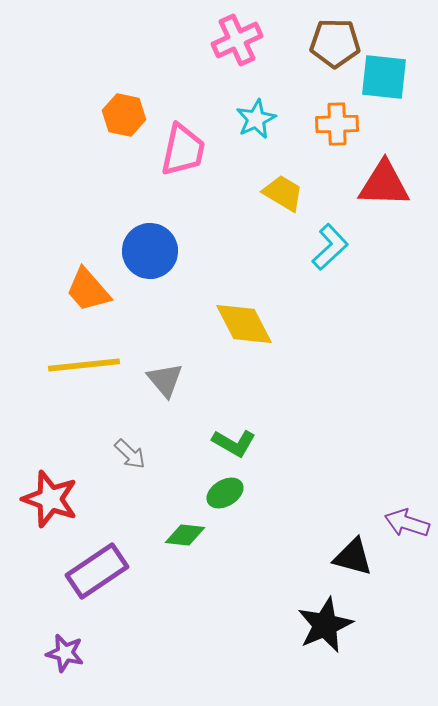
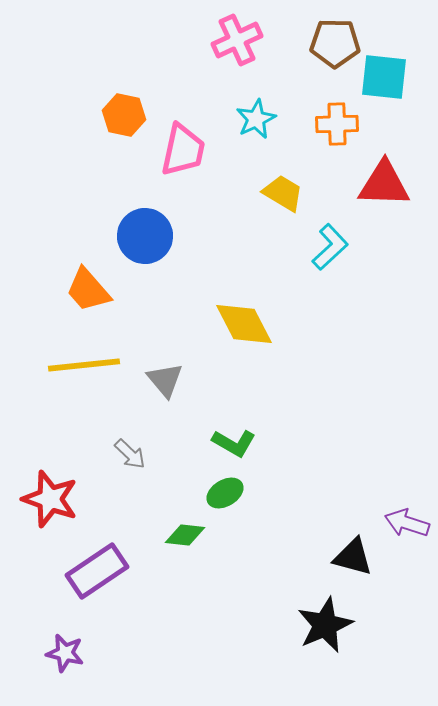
blue circle: moved 5 px left, 15 px up
